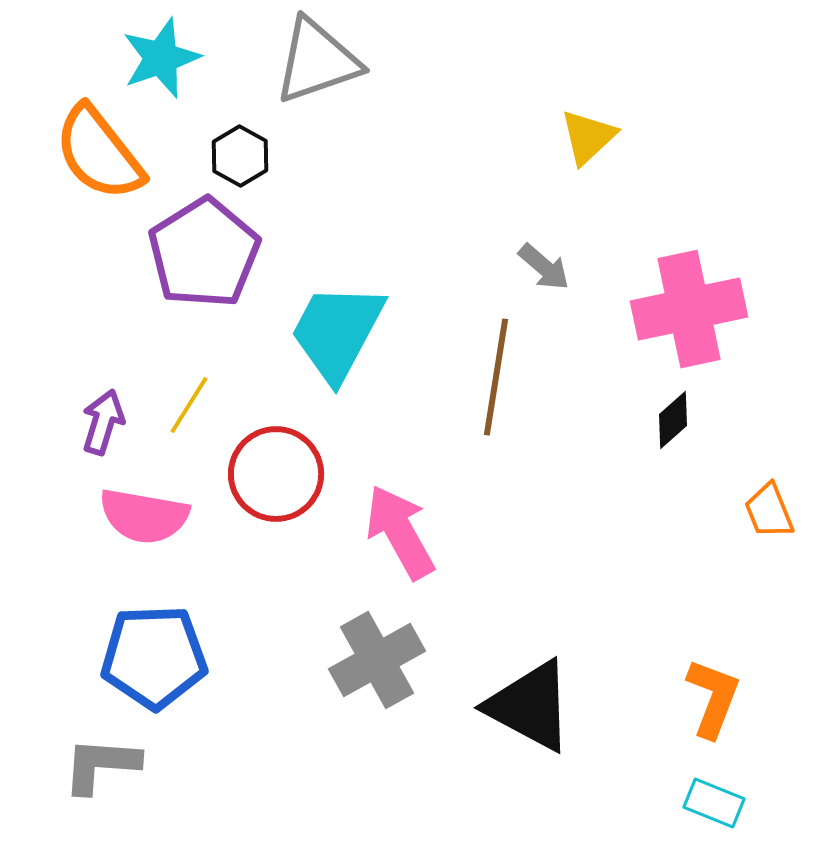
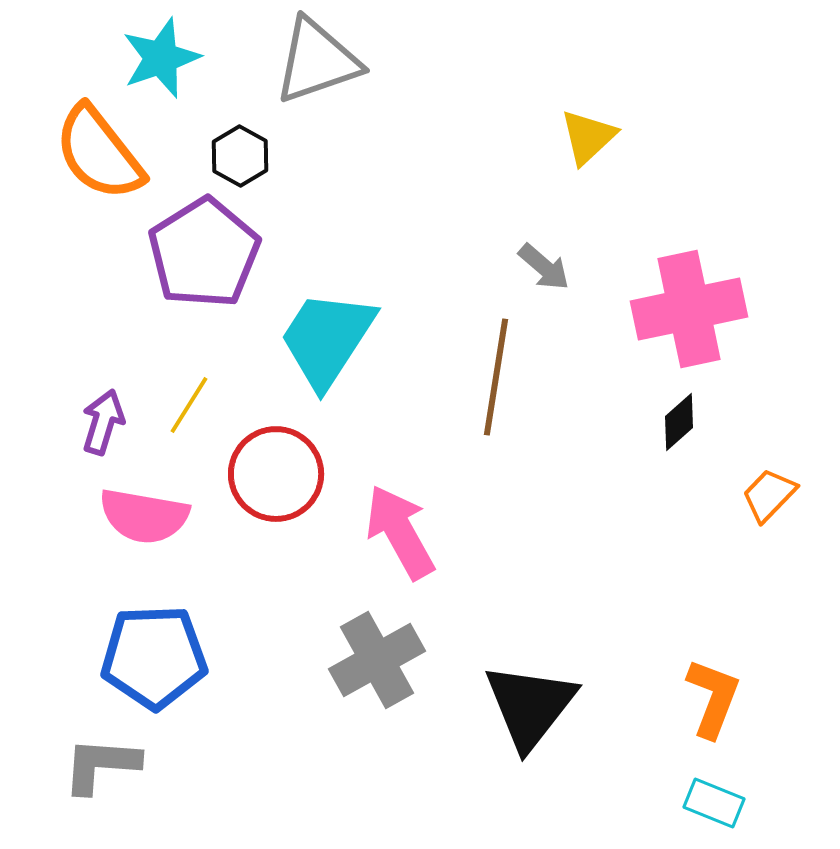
cyan trapezoid: moved 10 px left, 7 px down; rotated 5 degrees clockwise
black diamond: moved 6 px right, 2 px down
orange trapezoid: moved 16 px up; rotated 66 degrees clockwise
black triangle: rotated 40 degrees clockwise
